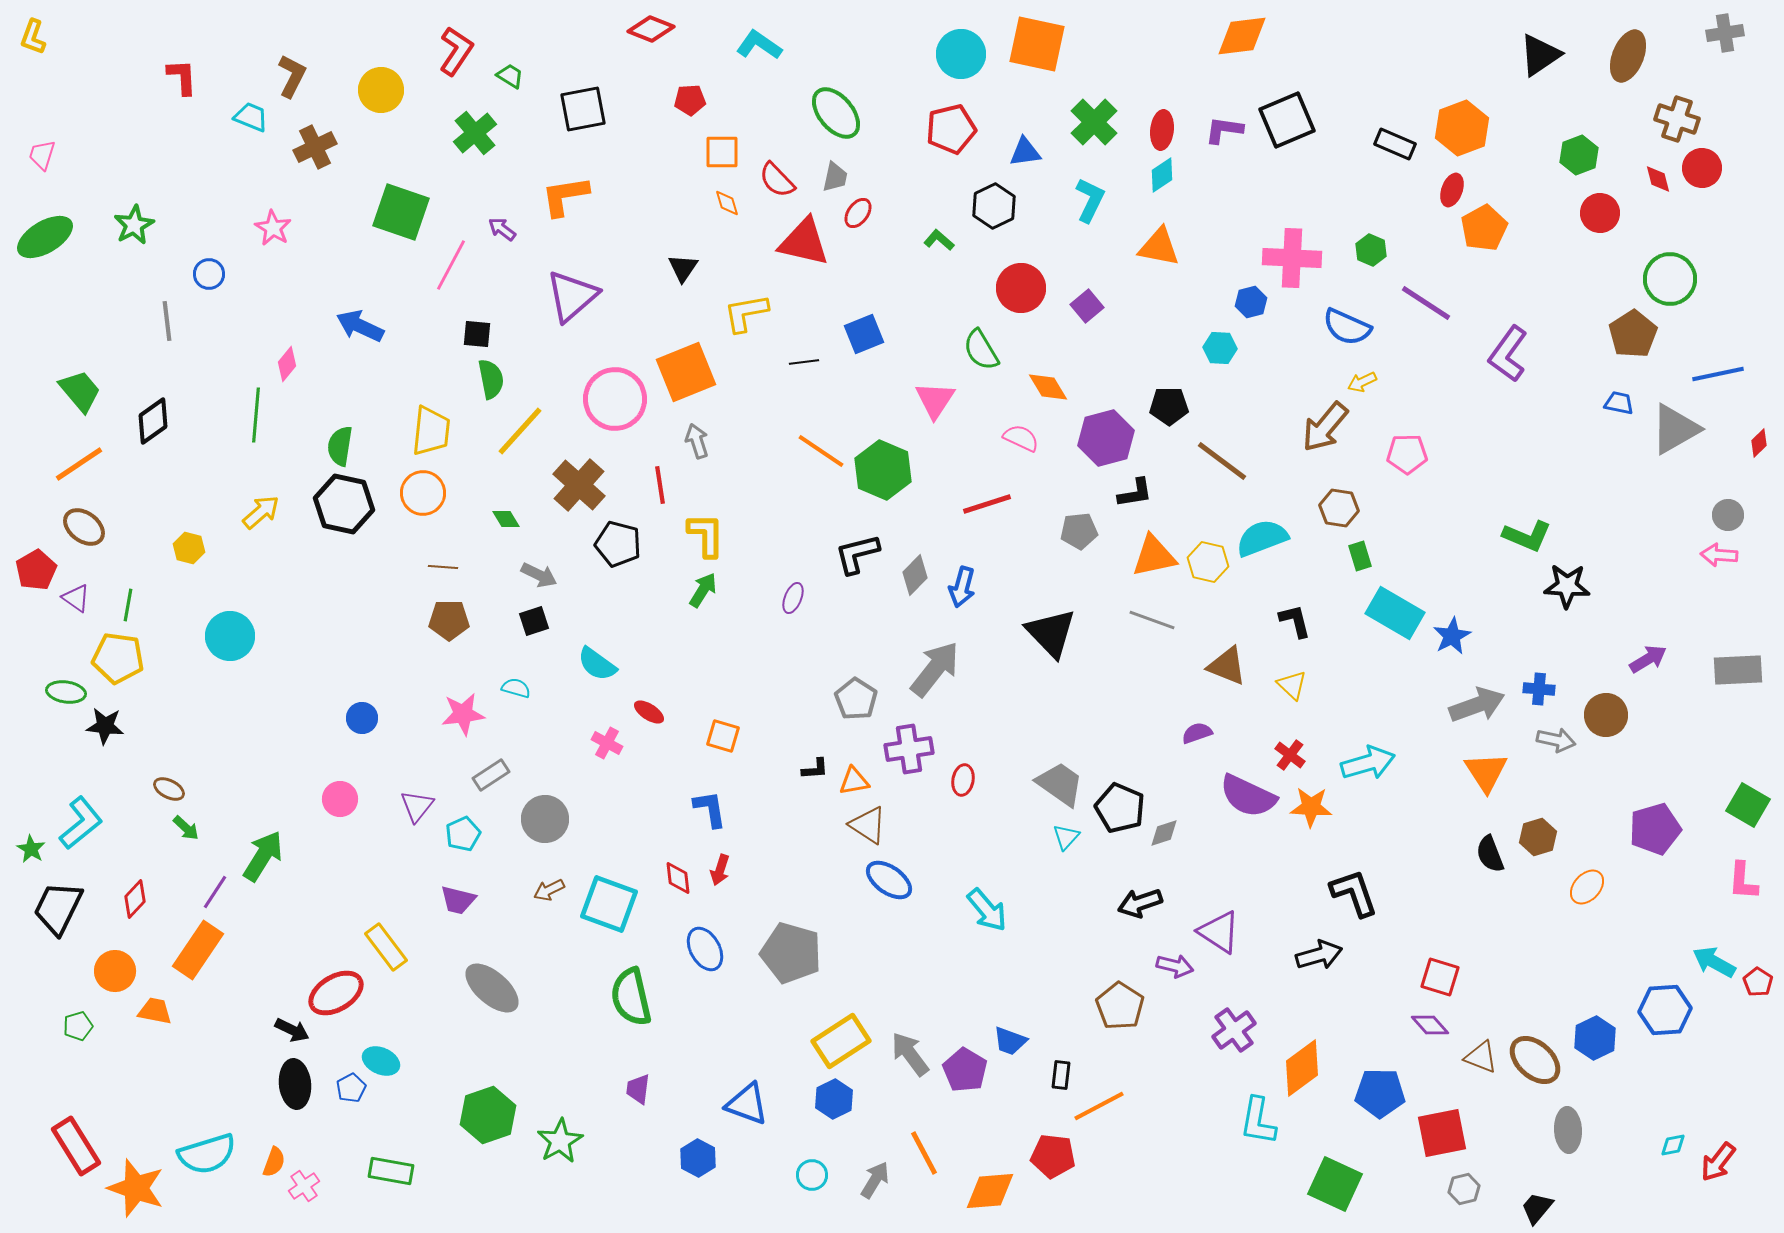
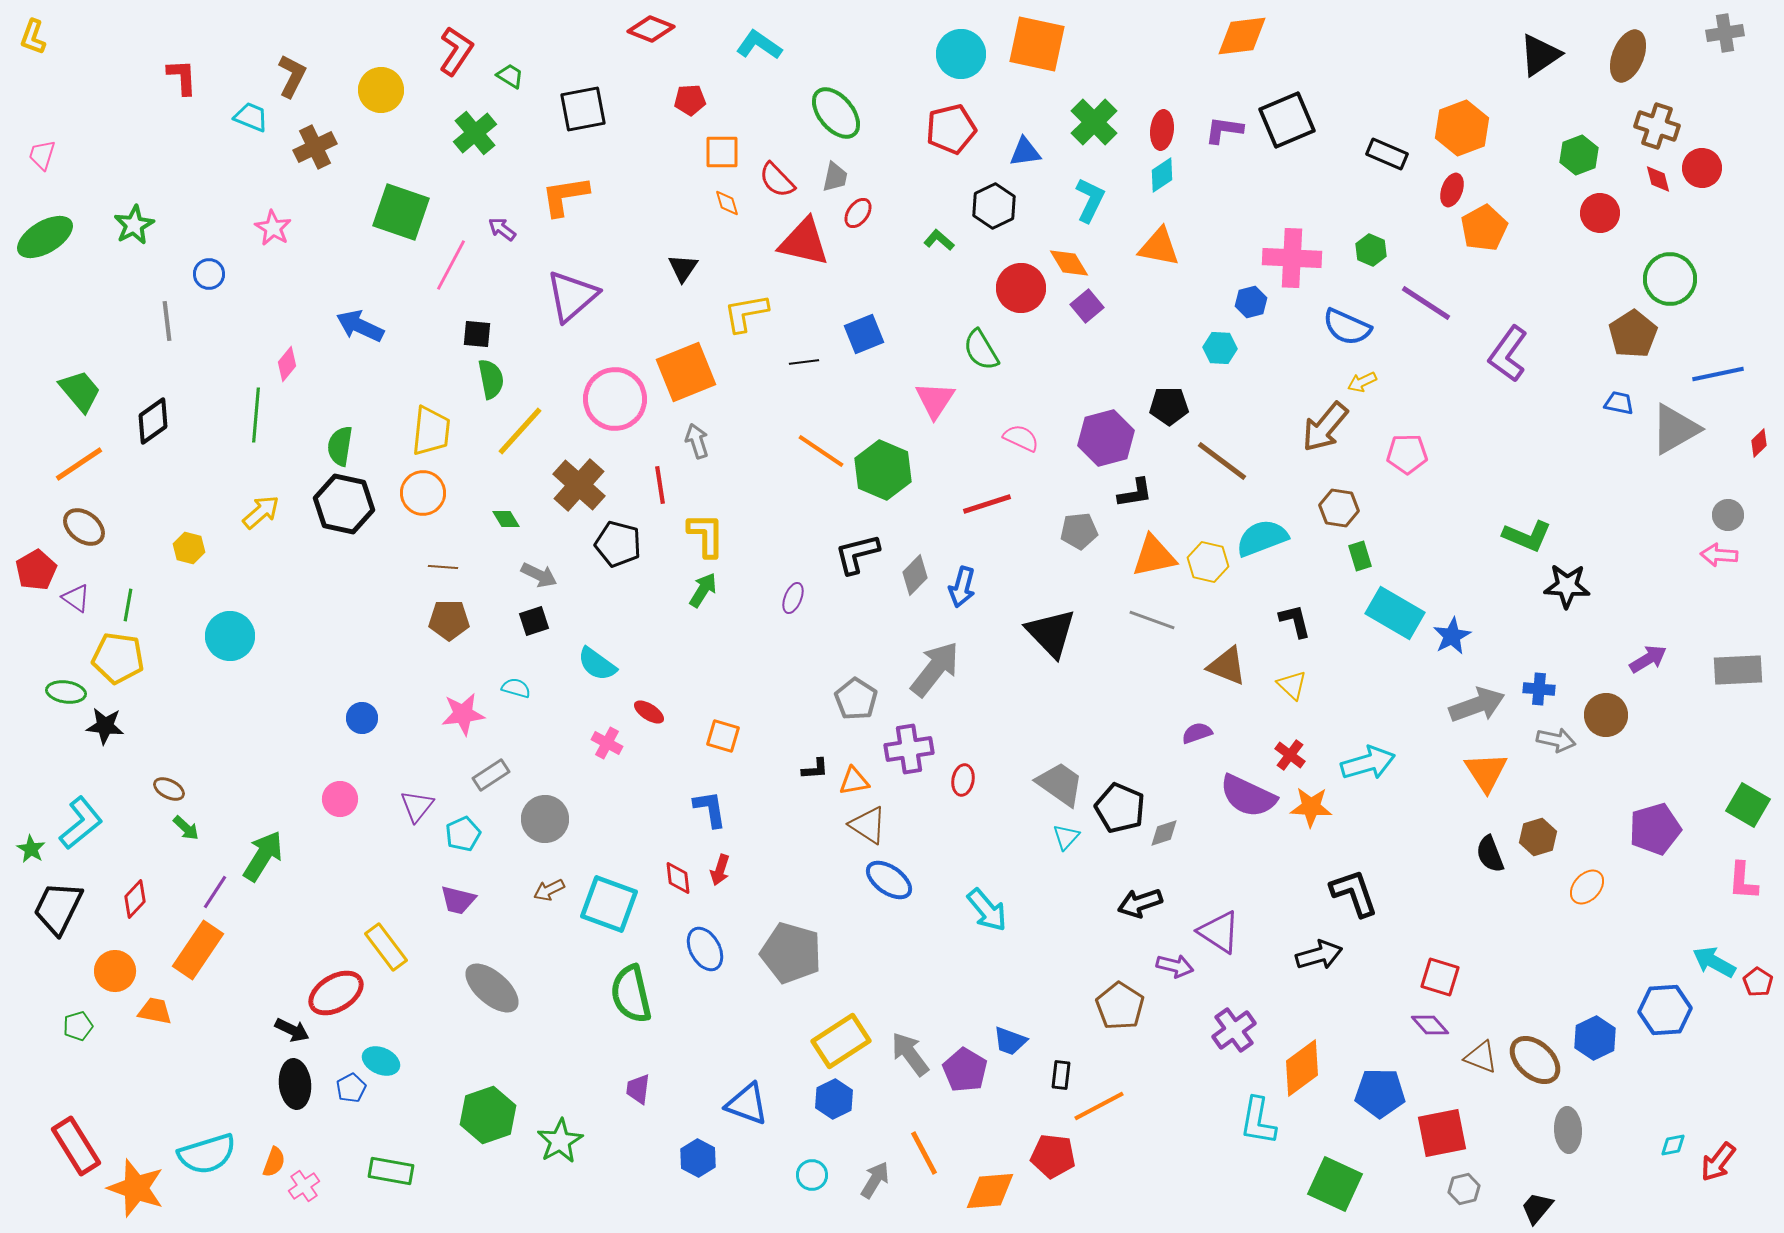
brown cross at (1677, 119): moved 20 px left, 7 px down
black rectangle at (1395, 144): moved 8 px left, 10 px down
orange diamond at (1048, 387): moved 21 px right, 124 px up
green semicircle at (631, 997): moved 3 px up
